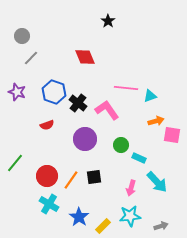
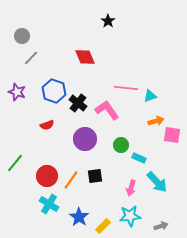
blue hexagon: moved 1 px up
black square: moved 1 px right, 1 px up
